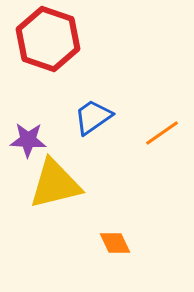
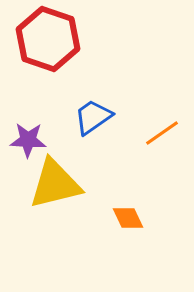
orange diamond: moved 13 px right, 25 px up
